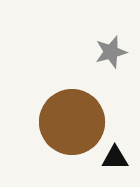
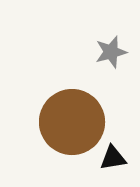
black triangle: moved 2 px left; rotated 8 degrees counterclockwise
